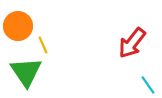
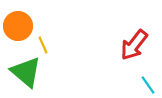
red arrow: moved 2 px right, 2 px down
green triangle: rotated 16 degrees counterclockwise
